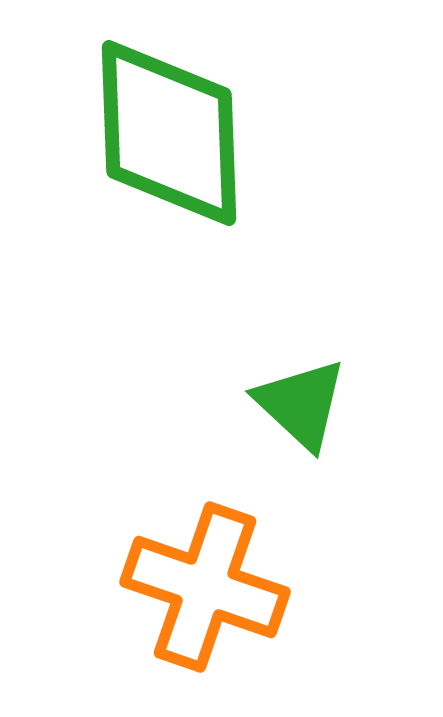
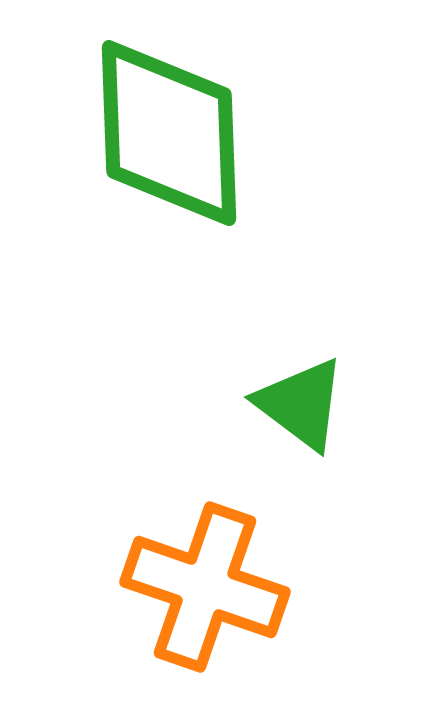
green triangle: rotated 6 degrees counterclockwise
